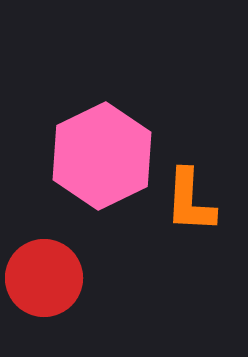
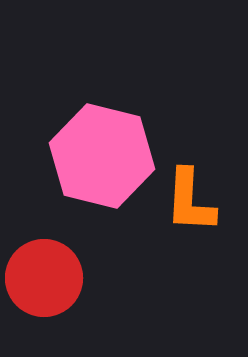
pink hexagon: rotated 20 degrees counterclockwise
